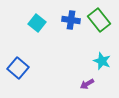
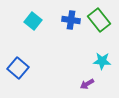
cyan square: moved 4 px left, 2 px up
cyan star: rotated 18 degrees counterclockwise
